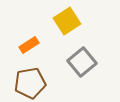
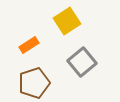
brown pentagon: moved 4 px right; rotated 8 degrees counterclockwise
